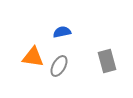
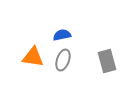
blue semicircle: moved 3 px down
gray ellipse: moved 4 px right, 6 px up; rotated 10 degrees counterclockwise
